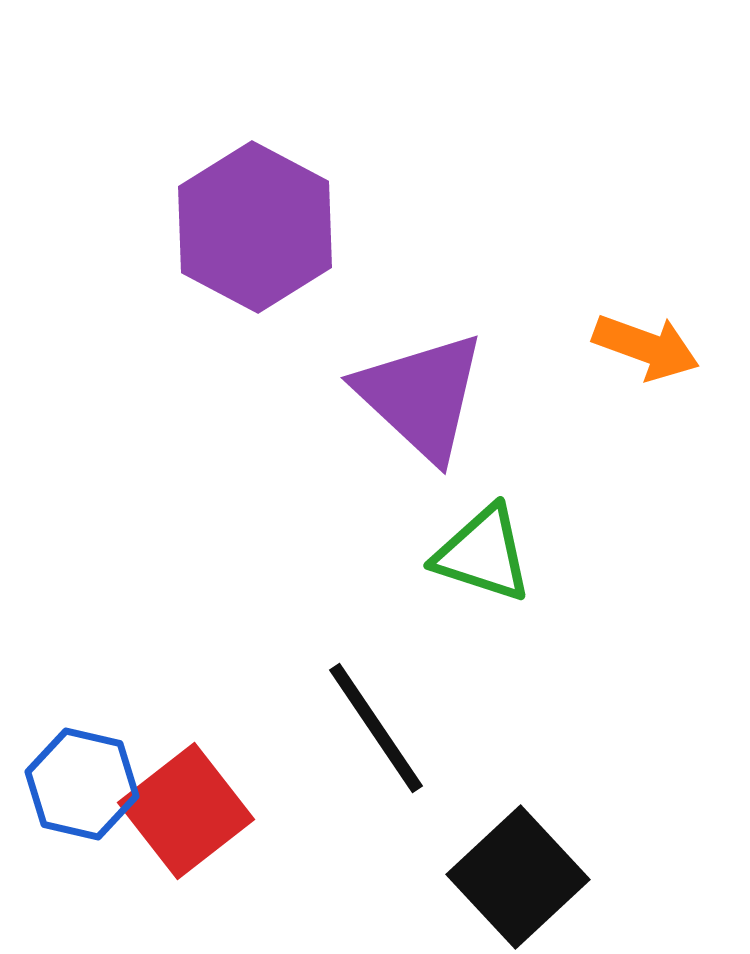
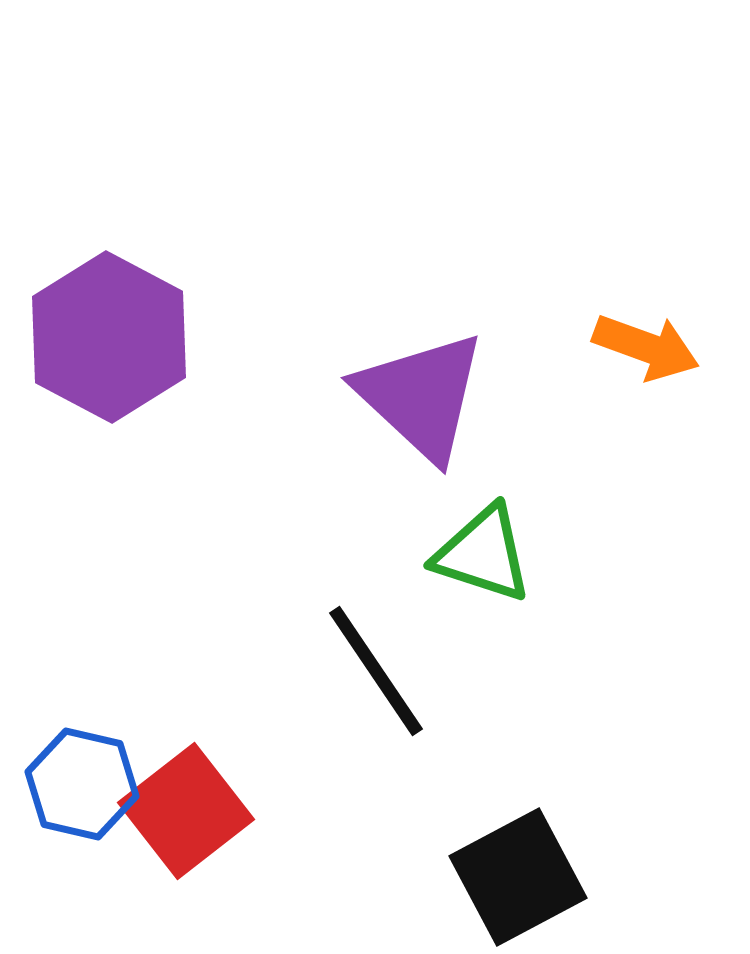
purple hexagon: moved 146 px left, 110 px down
black line: moved 57 px up
black square: rotated 15 degrees clockwise
